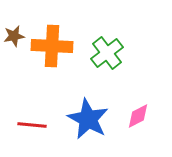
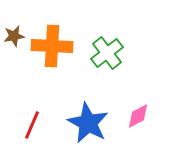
blue star: moved 4 px down
red line: rotated 72 degrees counterclockwise
